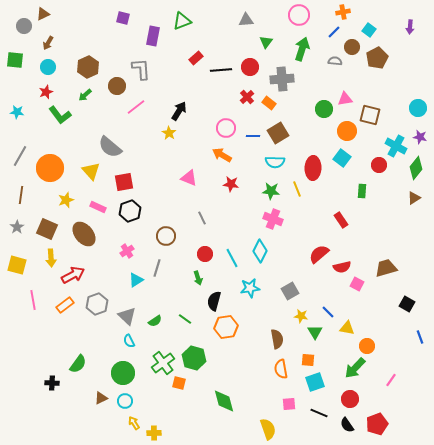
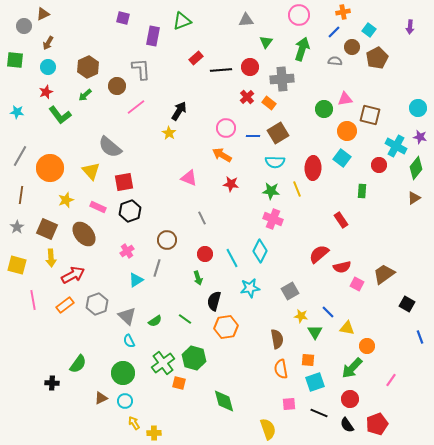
brown circle at (166, 236): moved 1 px right, 4 px down
brown trapezoid at (386, 268): moved 2 px left, 6 px down; rotated 20 degrees counterclockwise
green arrow at (355, 368): moved 3 px left
